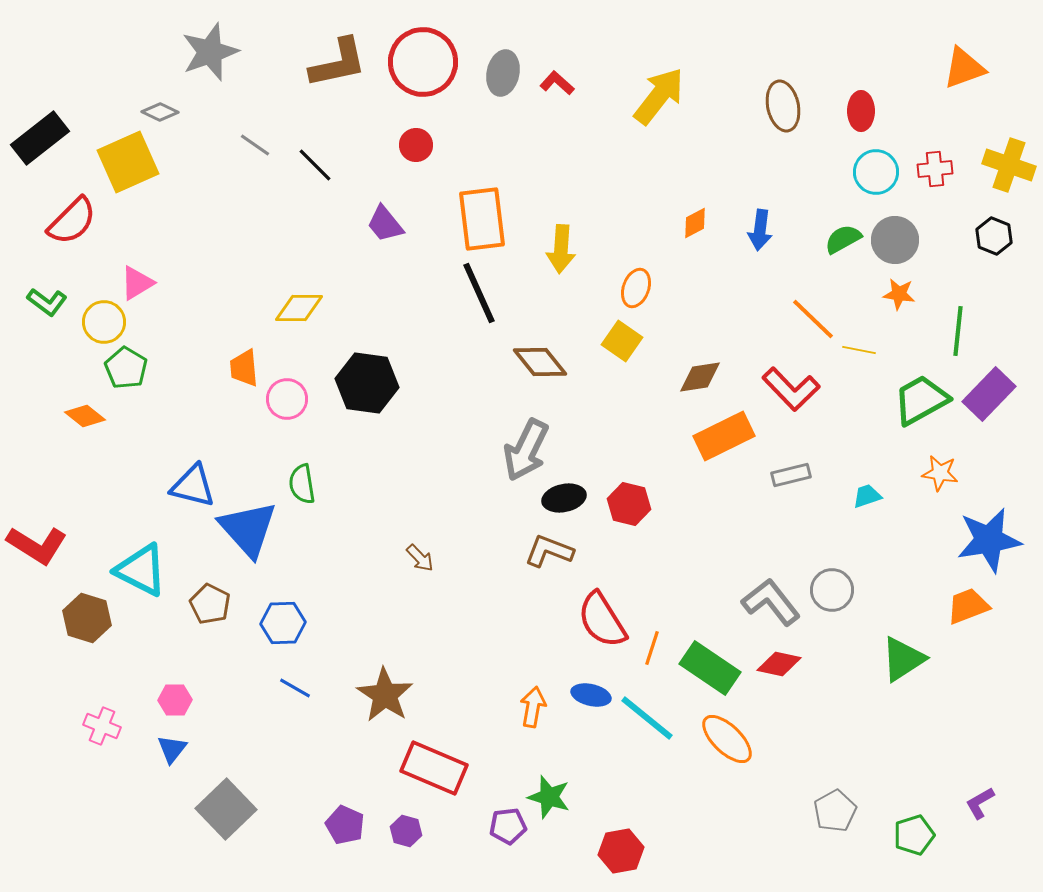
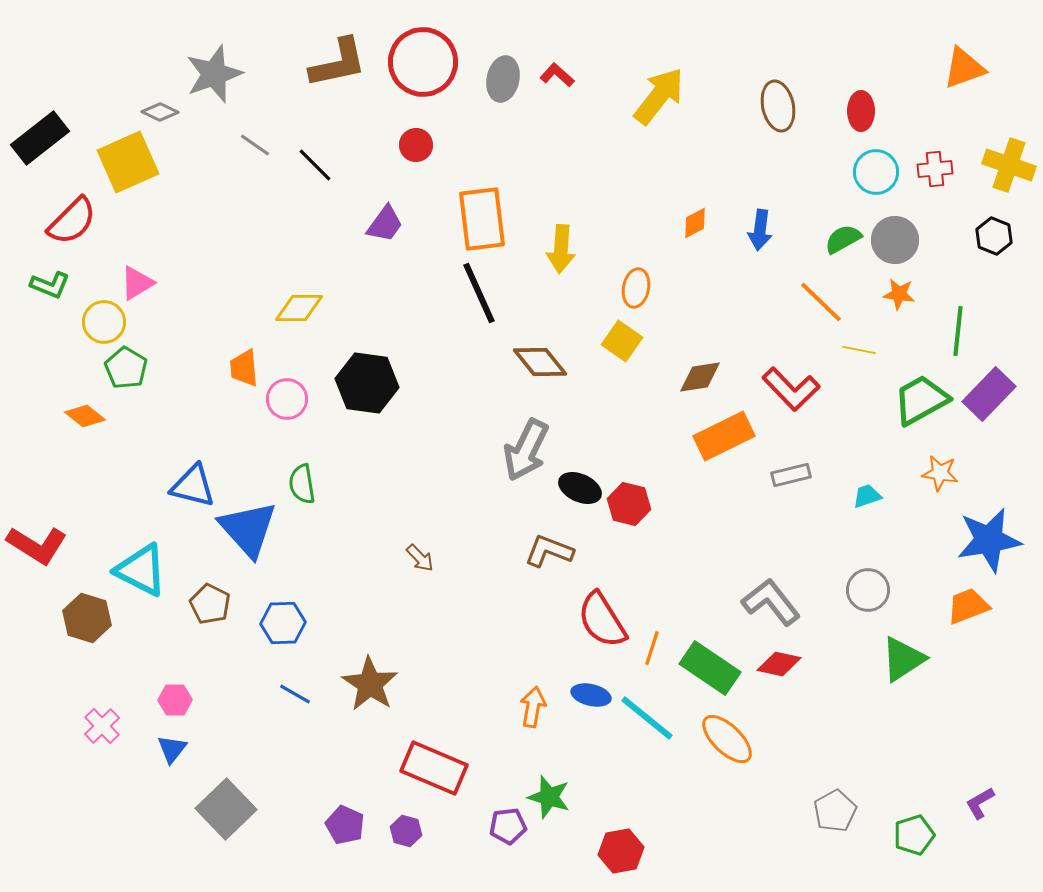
gray star at (210, 52): moved 4 px right, 22 px down
gray ellipse at (503, 73): moved 6 px down
red L-shape at (557, 83): moved 8 px up
brown ellipse at (783, 106): moved 5 px left
purple trapezoid at (385, 224): rotated 105 degrees counterclockwise
orange ellipse at (636, 288): rotated 9 degrees counterclockwise
green L-shape at (47, 302): moved 3 px right, 17 px up; rotated 15 degrees counterclockwise
orange line at (813, 319): moved 8 px right, 17 px up
black ellipse at (564, 498): moved 16 px right, 10 px up; rotated 36 degrees clockwise
gray circle at (832, 590): moved 36 px right
blue line at (295, 688): moved 6 px down
brown star at (385, 695): moved 15 px left, 11 px up
pink cross at (102, 726): rotated 24 degrees clockwise
